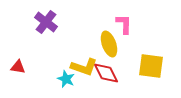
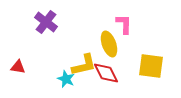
yellow L-shape: moved 2 px up; rotated 32 degrees counterclockwise
